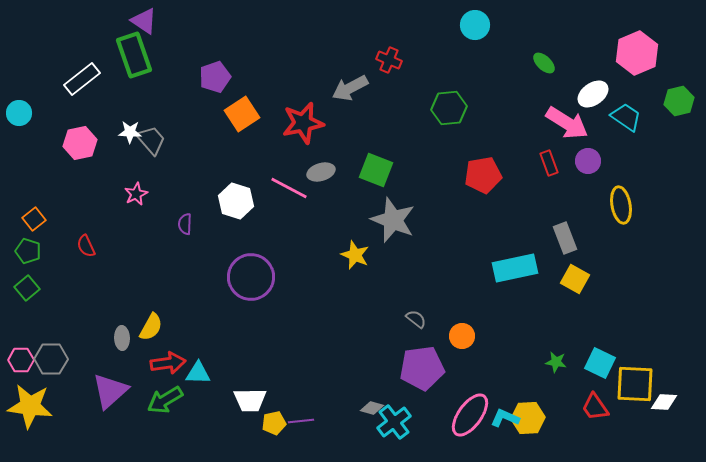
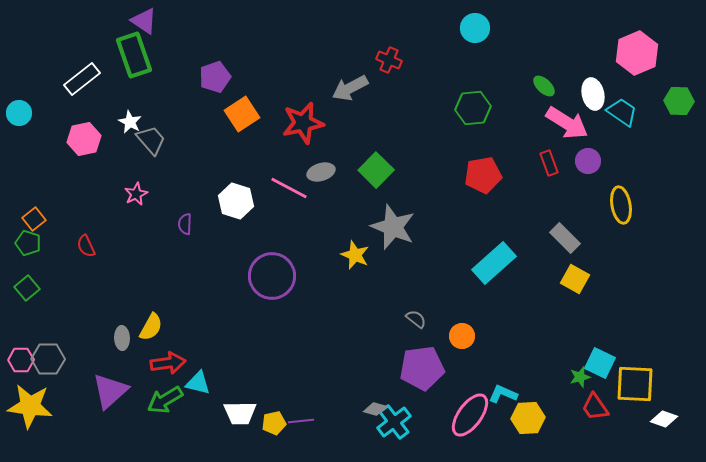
cyan circle at (475, 25): moved 3 px down
green ellipse at (544, 63): moved 23 px down
white ellipse at (593, 94): rotated 68 degrees counterclockwise
green hexagon at (679, 101): rotated 16 degrees clockwise
green hexagon at (449, 108): moved 24 px right
cyan trapezoid at (626, 117): moved 4 px left, 5 px up
white star at (130, 132): moved 10 px up; rotated 25 degrees clockwise
pink hexagon at (80, 143): moved 4 px right, 4 px up
green square at (376, 170): rotated 24 degrees clockwise
gray star at (393, 220): moved 7 px down
gray rectangle at (565, 238): rotated 24 degrees counterclockwise
green pentagon at (28, 251): moved 8 px up
cyan rectangle at (515, 268): moved 21 px left, 5 px up; rotated 30 degrees counterclockwise
purple circle at (251, 277): moved 21 px right, 1 px up
gray hexagon at (51, 359): moved 3 px left
green star at (556, 362): moved 24 px right, 15 px down; rotated 25 degrees counterclockwise
cyan triangle at (198, 373): moved 10 px down; rotated 12 degrees clockwise
white trapezoid at (250, 400): moved 10 px left, 13 px down
white diamond at (664, 402): moved 17 px down; rotated 16 degrees clockwise
gray diamond at (372, 408): moved 3 px right, 1 px down
cyan L-shape at (505, 418): moved 2 px left, 24 px up
